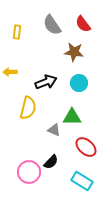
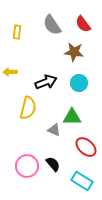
black semicircle: moved 2 px right, 2 px down; rotated 84 degrees counterclockwise
pink circle: moved 2 px left, 6 px up
